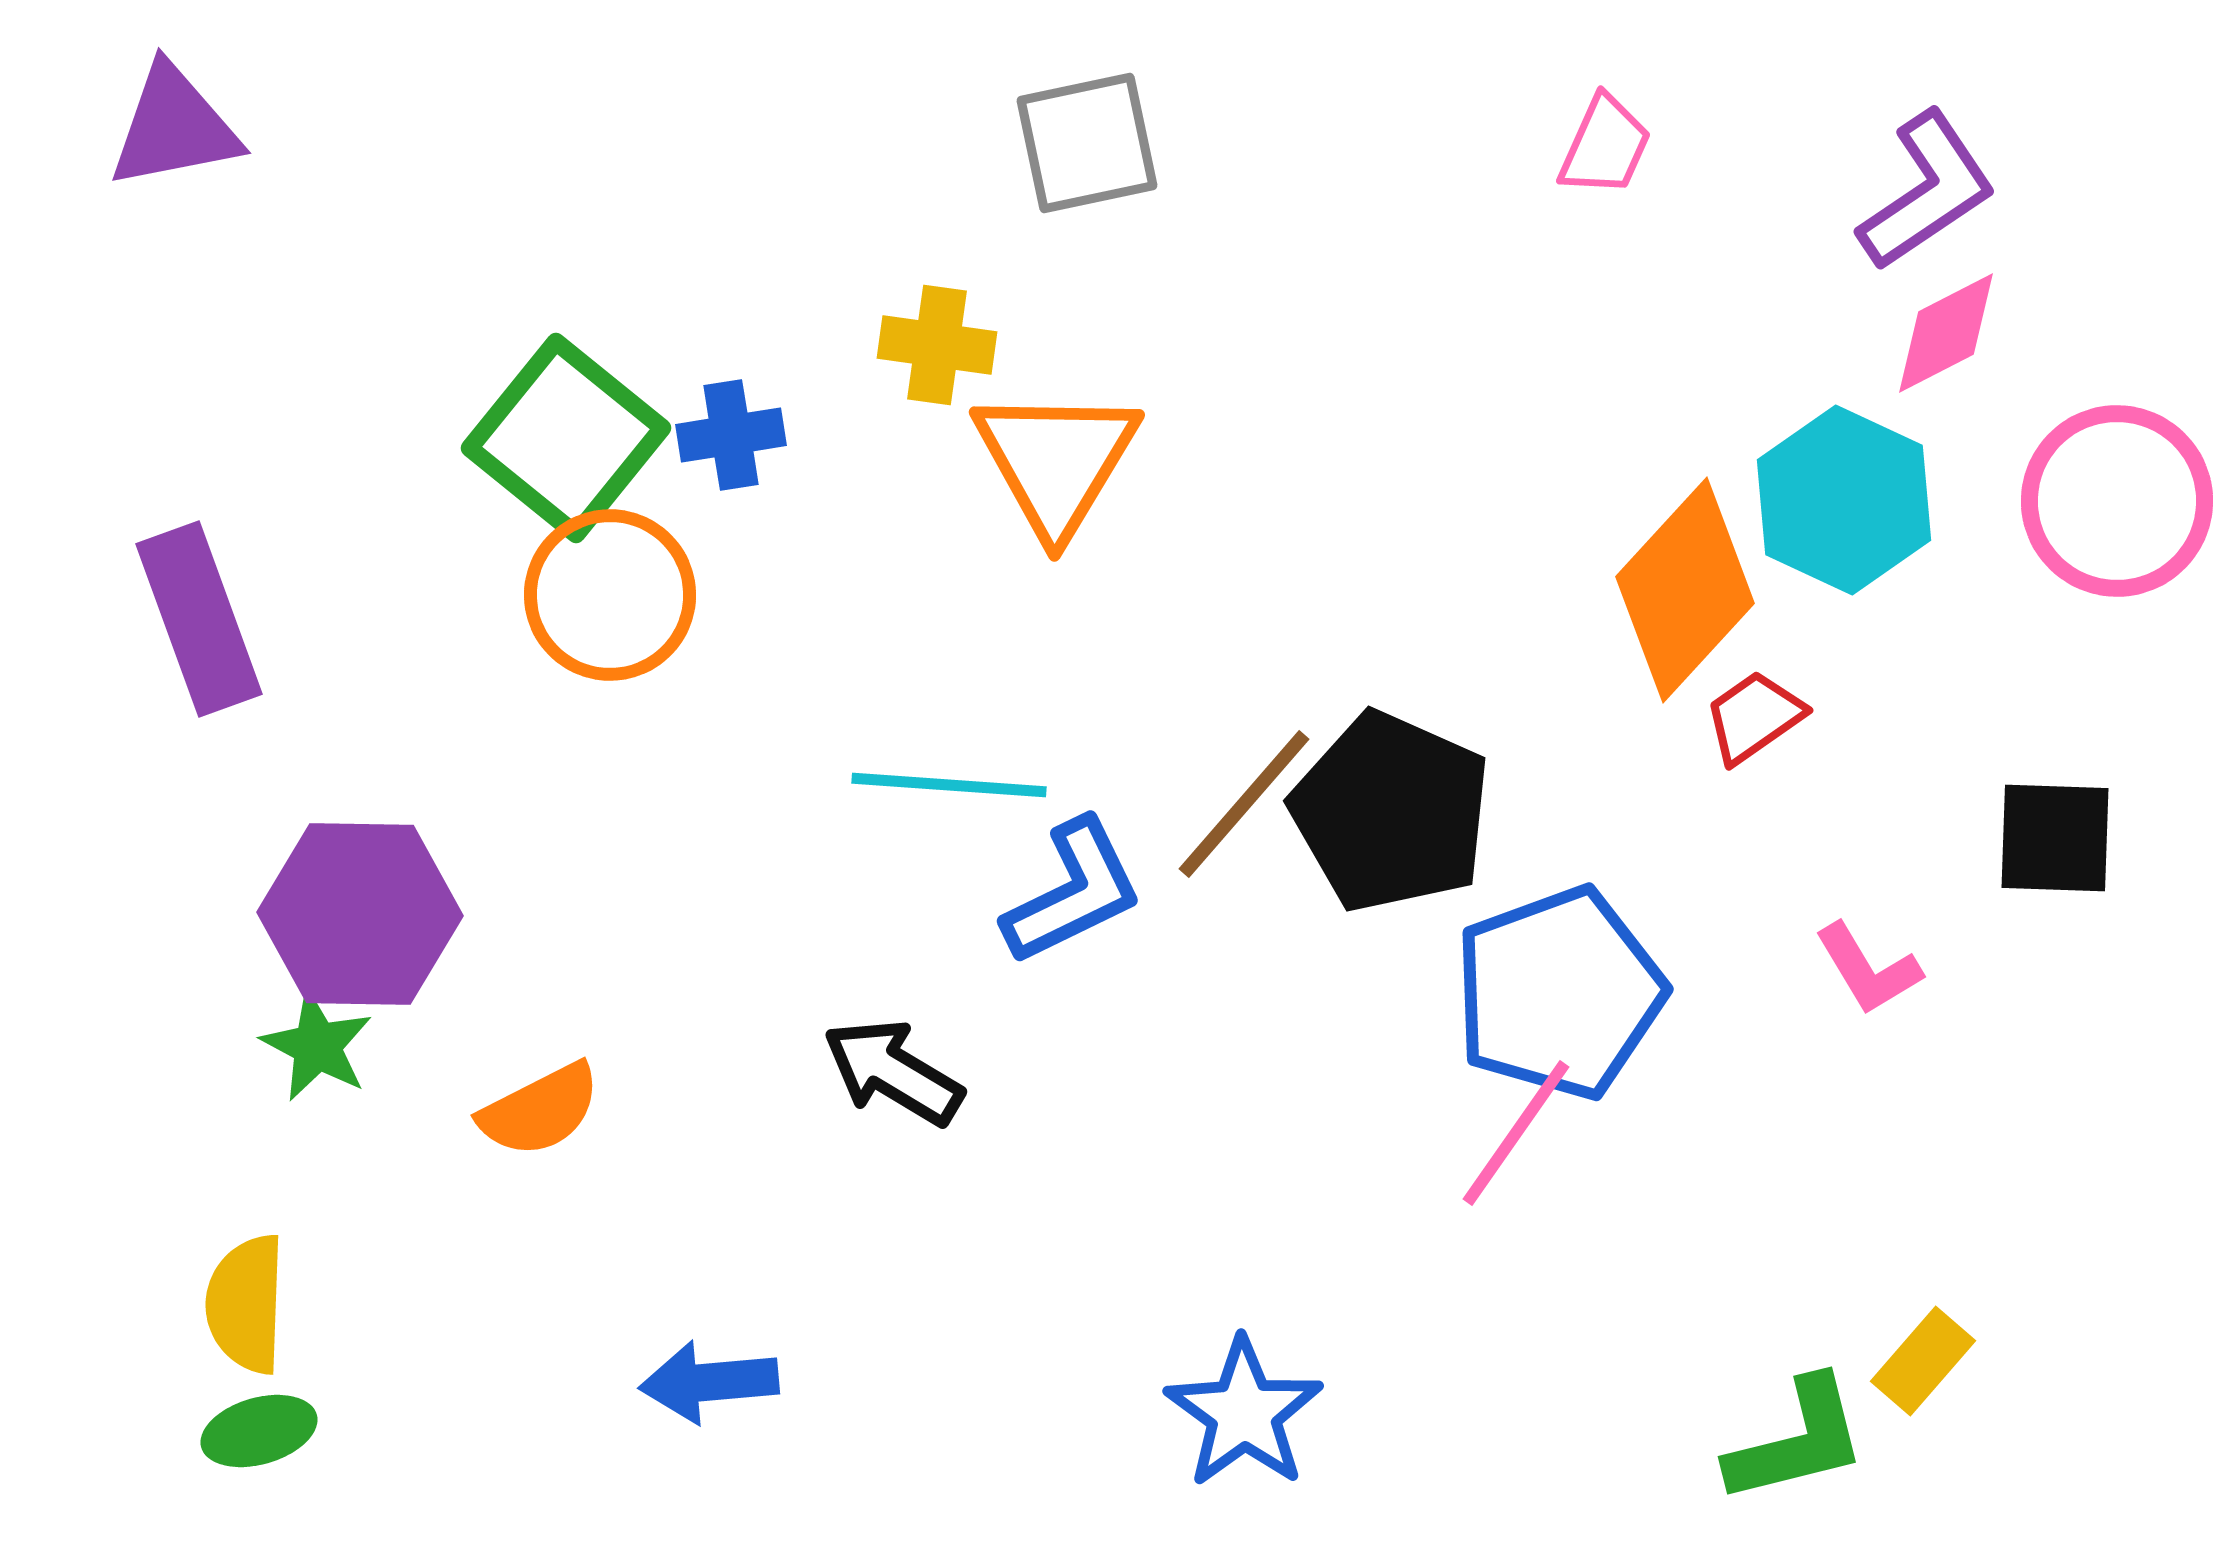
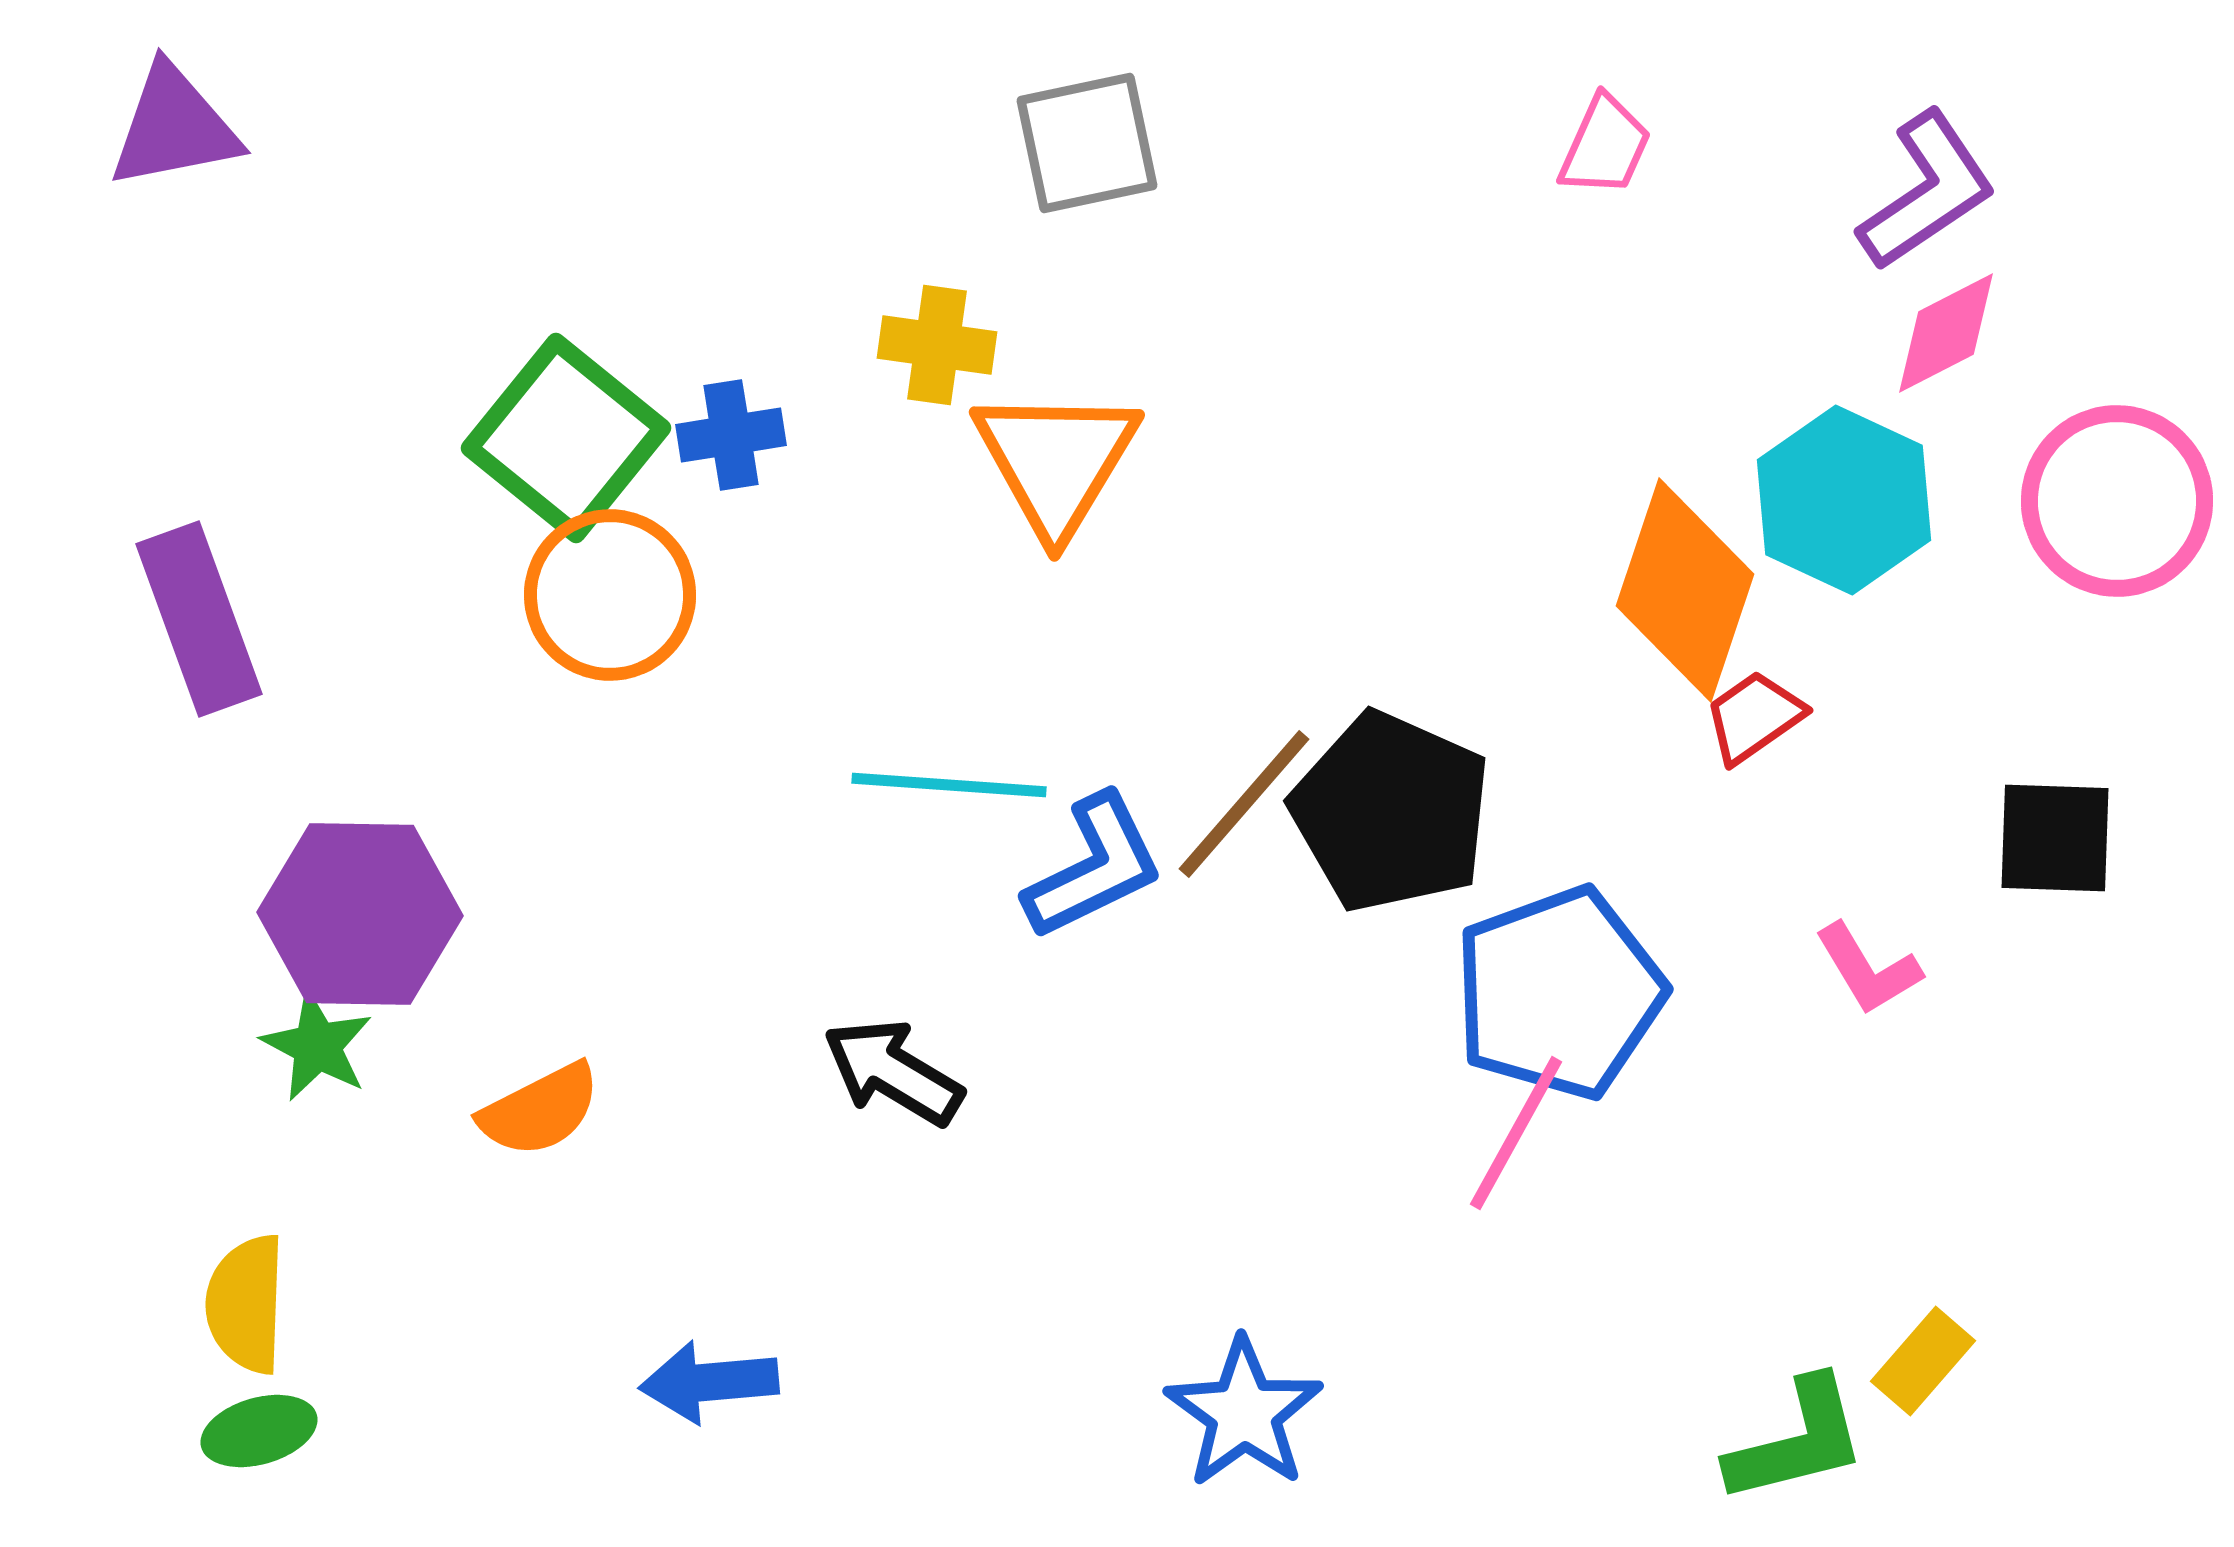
orange diamond: rotated 24 degrees counterclockwise
blue L-shape: moved 21 px right, 25 px up
pink line: rotated 6 degrees counterclockwise
